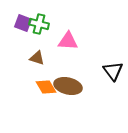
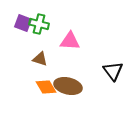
pink triangle: moved 2 px right
brown triangle: moved 3 px right, 1 px down
